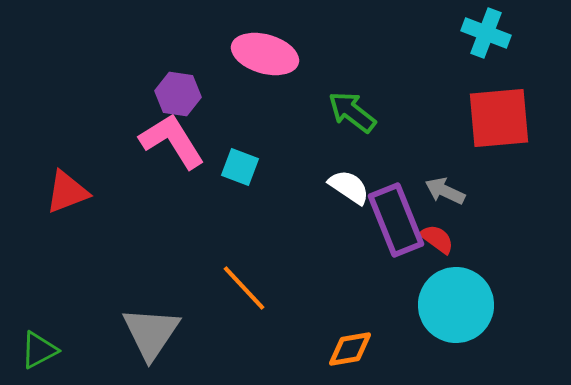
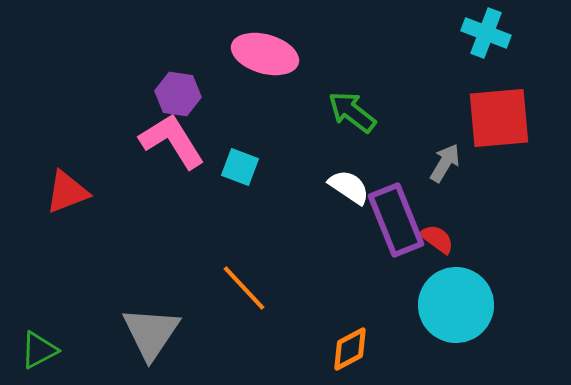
gray arrow: moved 28 px up; rotated 96 degrees clockwise
orange diamond: rotated 18 degrees counterclockwise
